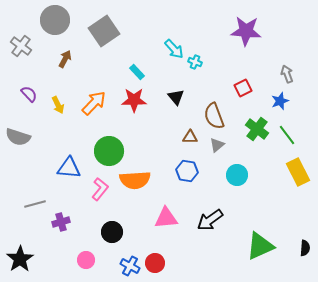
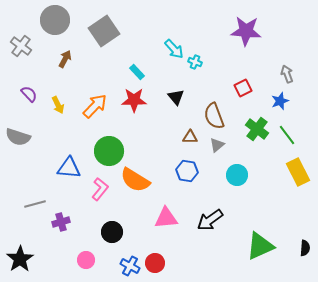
orange arrow: moved 1 px right, 3 px down
orange semicircle: rotated 36 degrees clockwise
